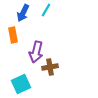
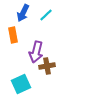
cyan line: moved 5 px down; rotated 16 degrees clockwise
brown cross: moved 3 px left, 1 px up
